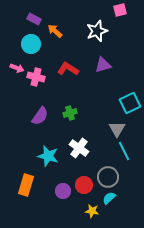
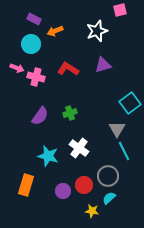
orange arrow: rotated 63 degrees counterclockwise
cyan square: rotated 10 degrees counterclockwise
gray circle: moved 1 px up
